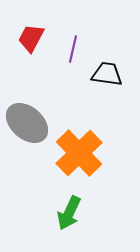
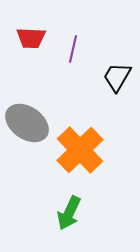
red trapezoid: rotated 116 degrees counterclockwise
black trapezoid: moved 10 px right, 3 px down; rotated 68 degrees counterclockwise
gray ellipse: rotated 6 degrees counterclockwise
orange cross: moved 1 px right, 3 px up
